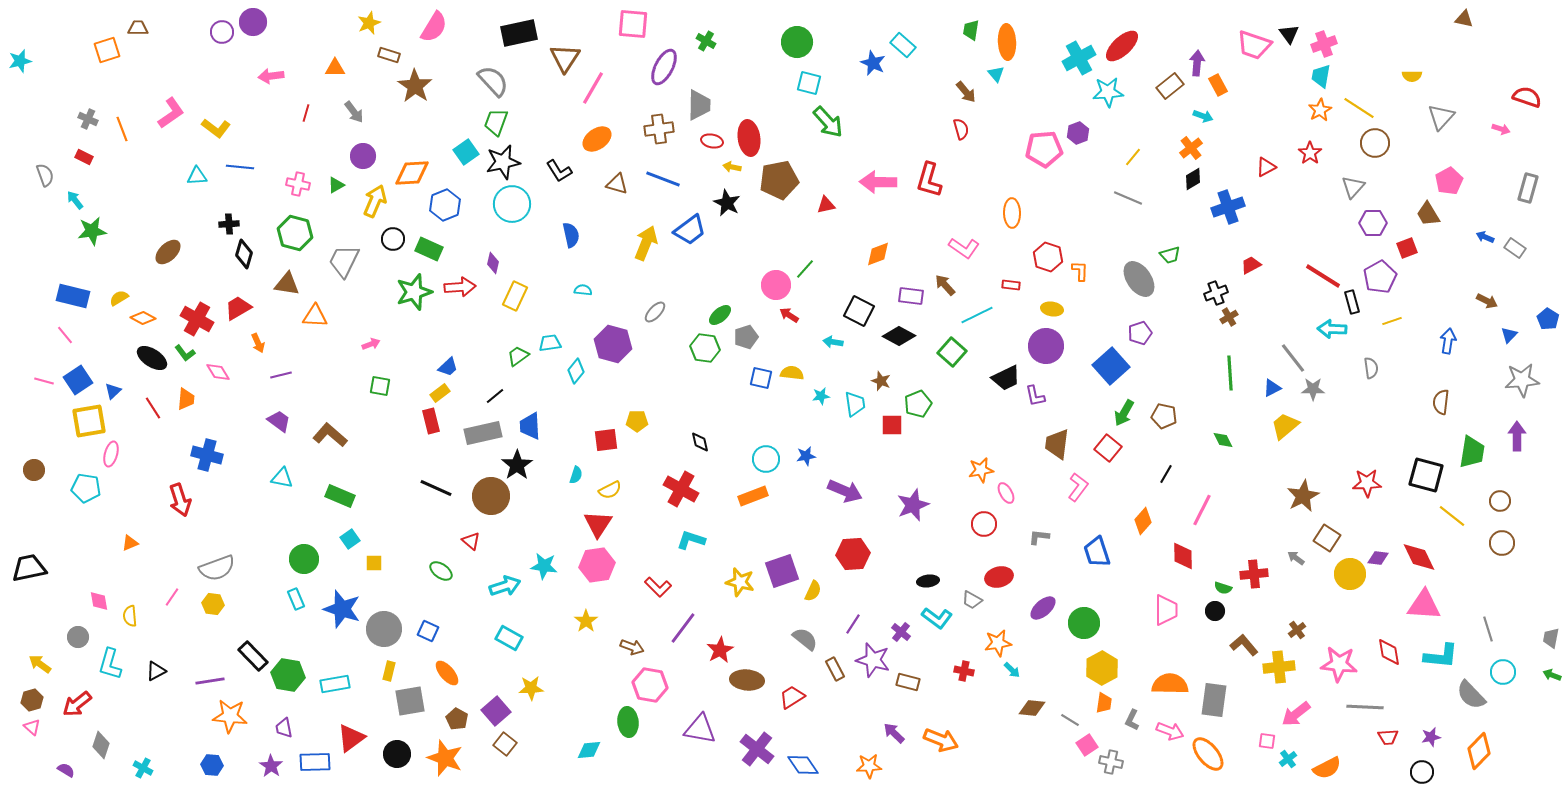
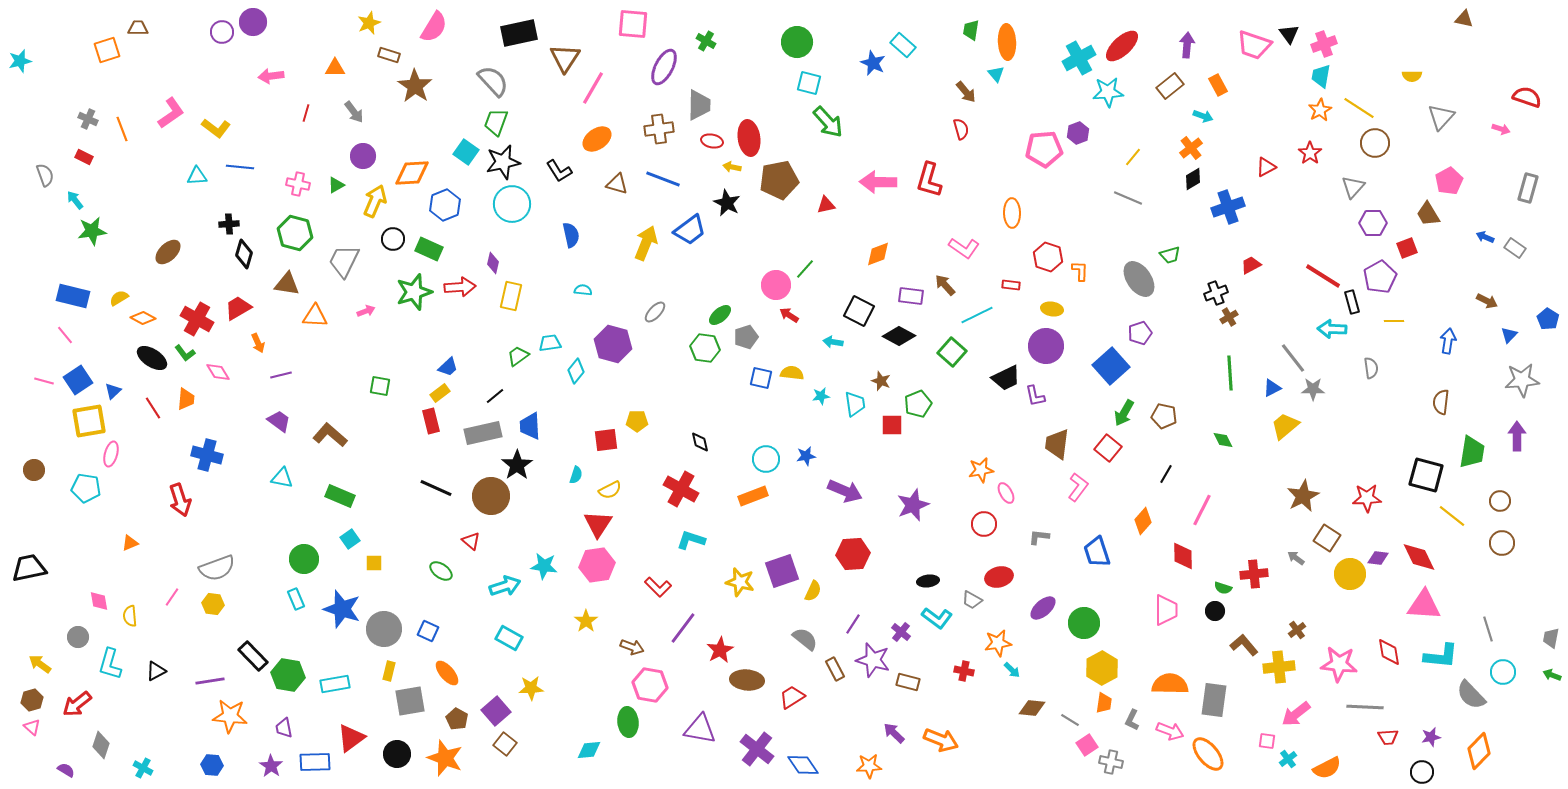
purple arrow at (1197, 63): moved 10 px left, 18 px up
cyan square at (466, 152): rotated 20 degrees counterclockwise
yellow rectangle at (515, 296): moved 4 px left; rotated 12 degrees counterclockwise
yellow line at (1392, 321): moved 2 px right; rotated 18 degrees clockwise
pink arrow at (371, 344): moved 5 px left, 33 px up
red star at (1367, 483): moved 15 px down
